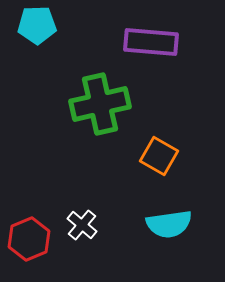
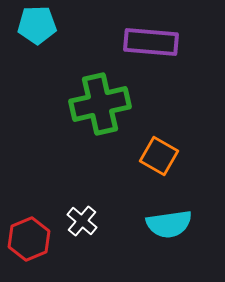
white cross: moved 4 px up
